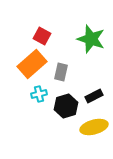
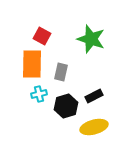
orange rectangle: rotated 48 degrees counterclockwise
